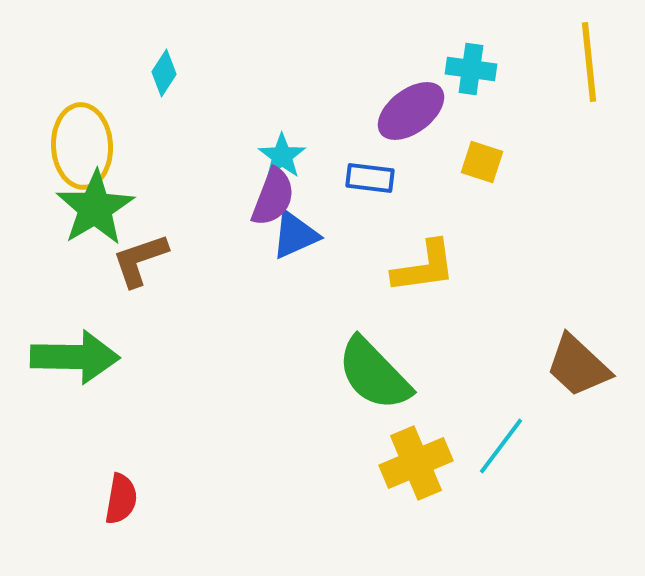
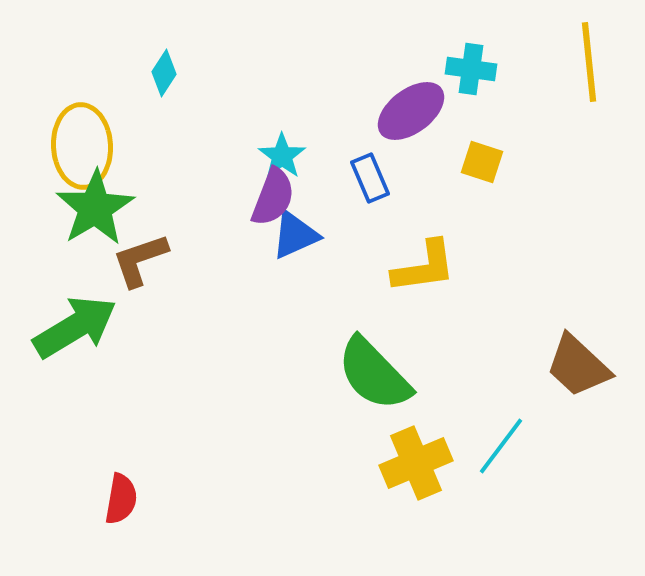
blue rectangle: rotated 60 degrees clockwise
green arrow: moved 30 px up; rotated 32 degrees counterclockwise
